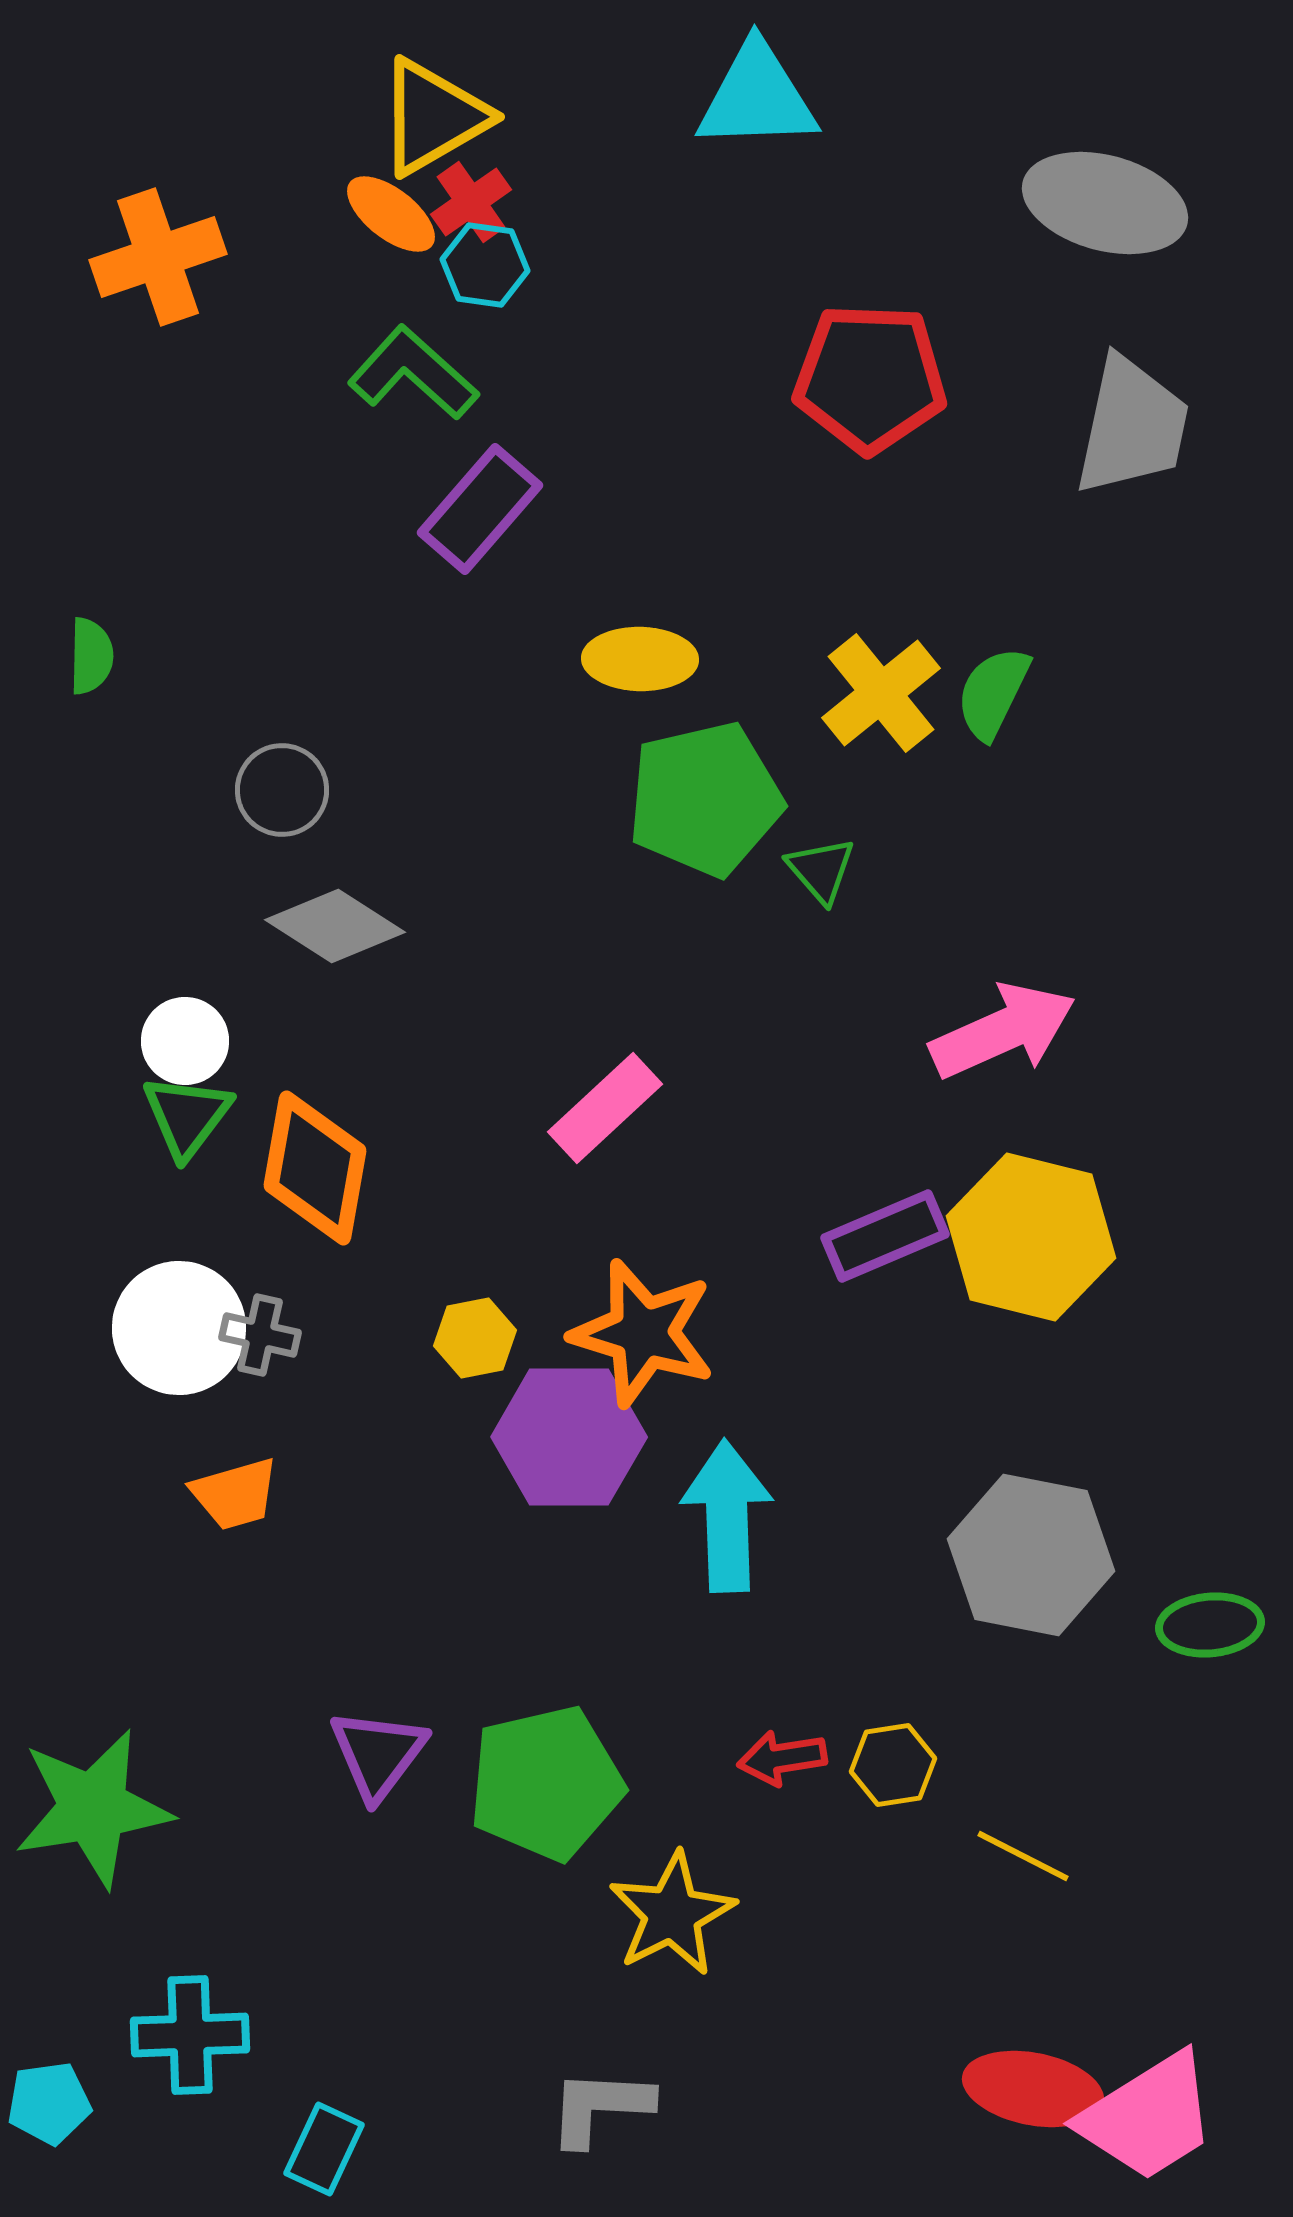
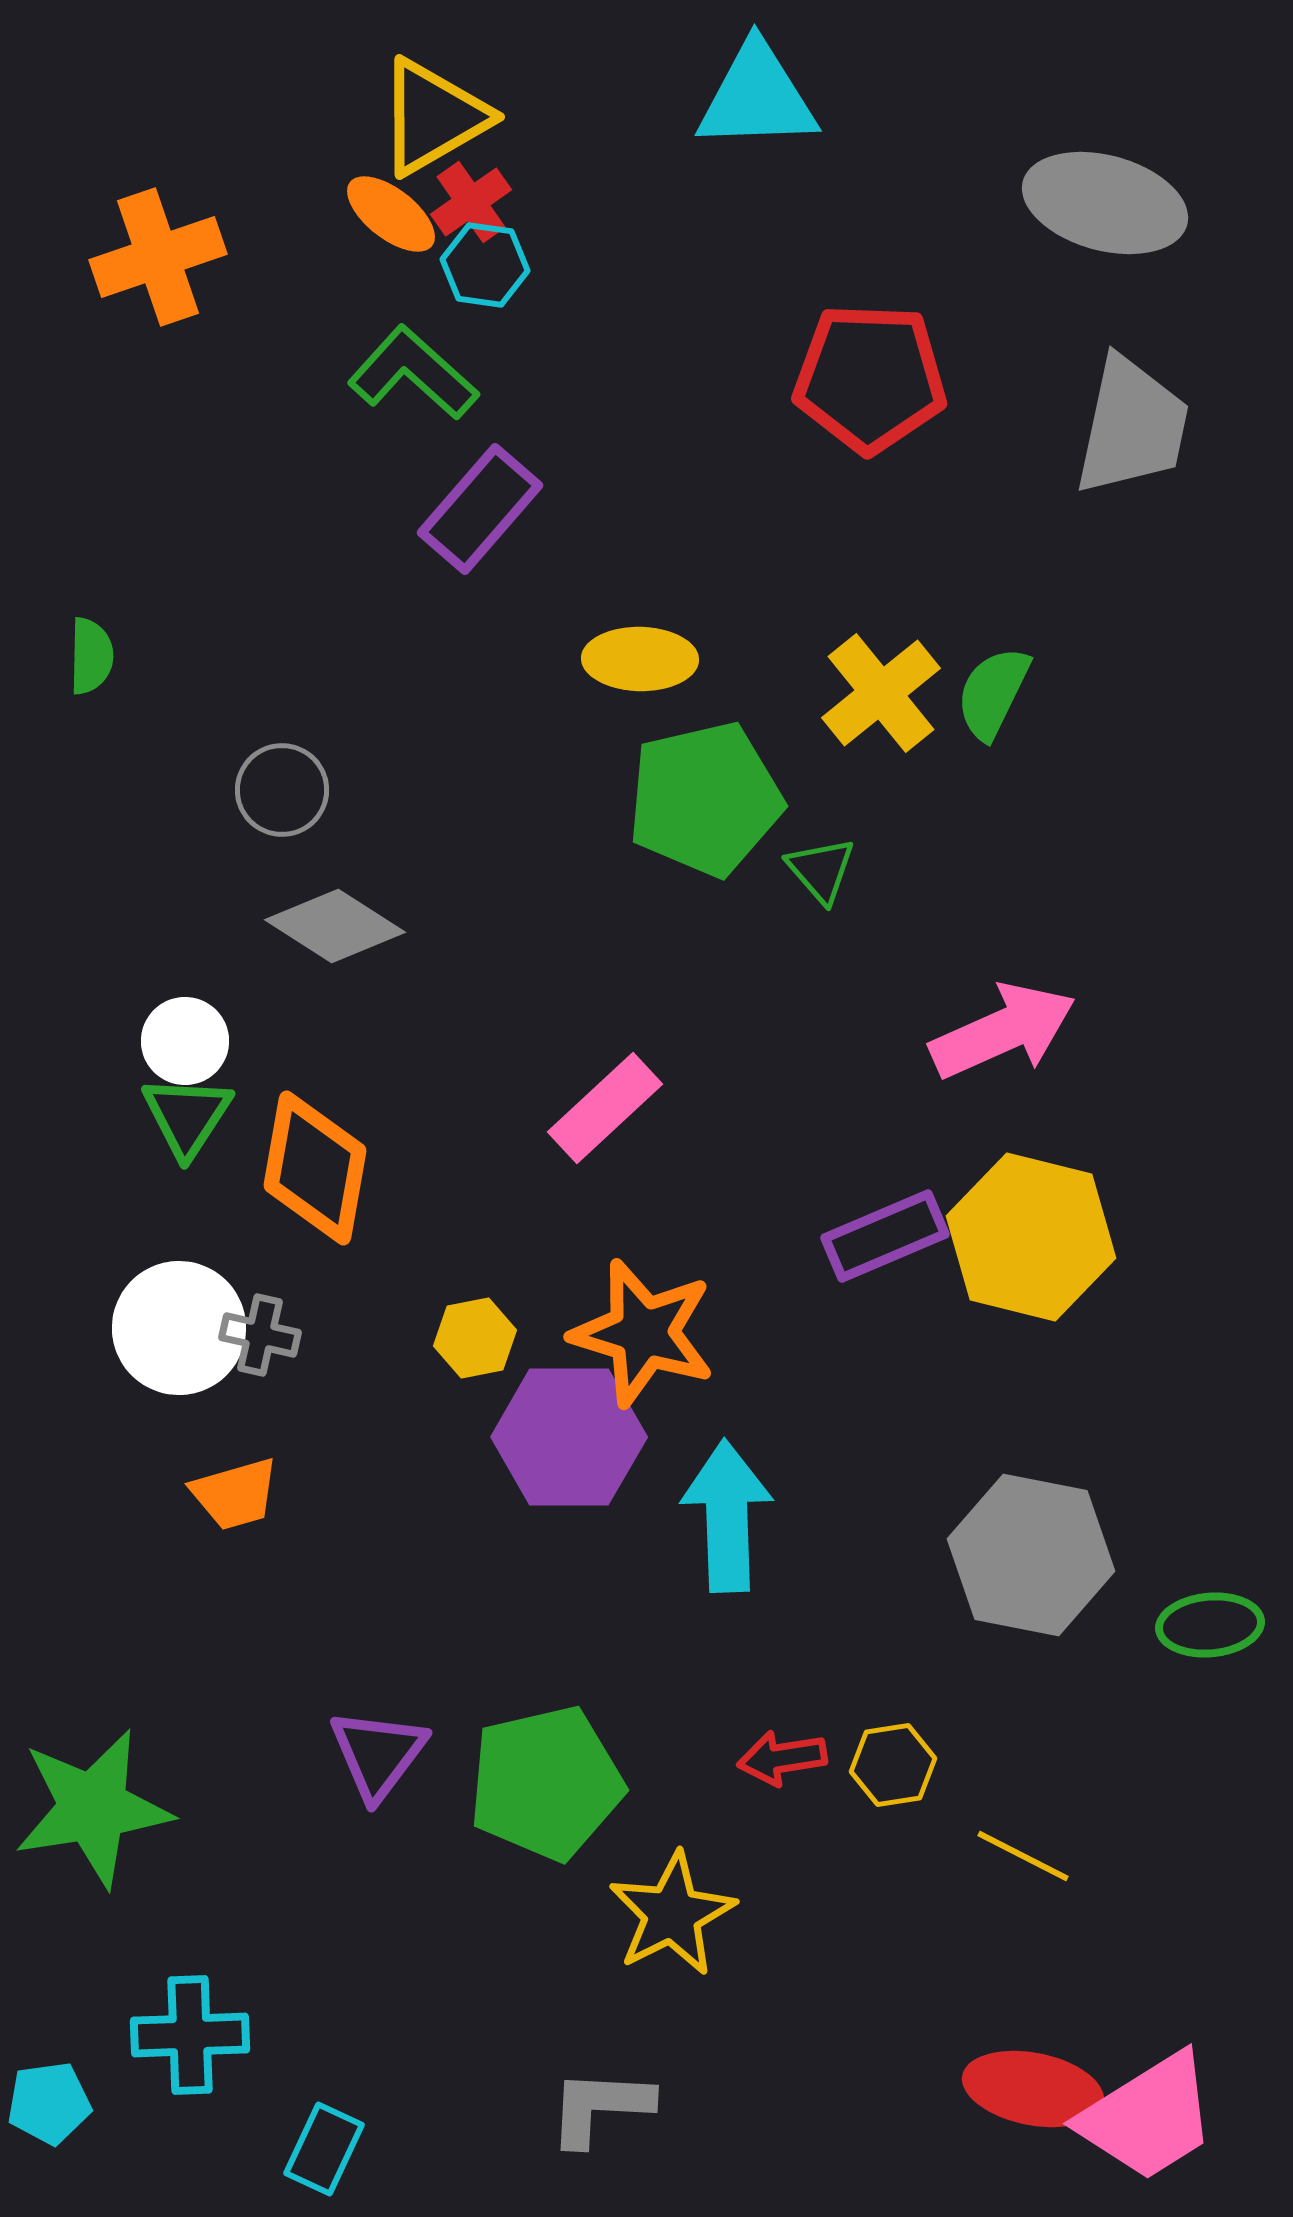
green triangle at (187, 1116): rotated 4 degrees counterclockwise
